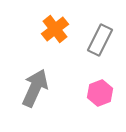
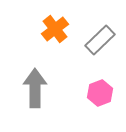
gray rectangle: rotated 20 degrees clockwise
gray arrow: rotated 24 degrees counterclockwise
